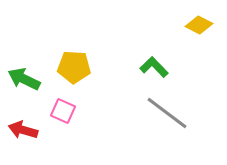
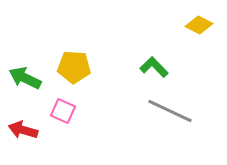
green arrow: moved 1 px right, 1 px up
gray line: moved 3 px right, 2 px up; rotated 12 degrees counterclockwise
